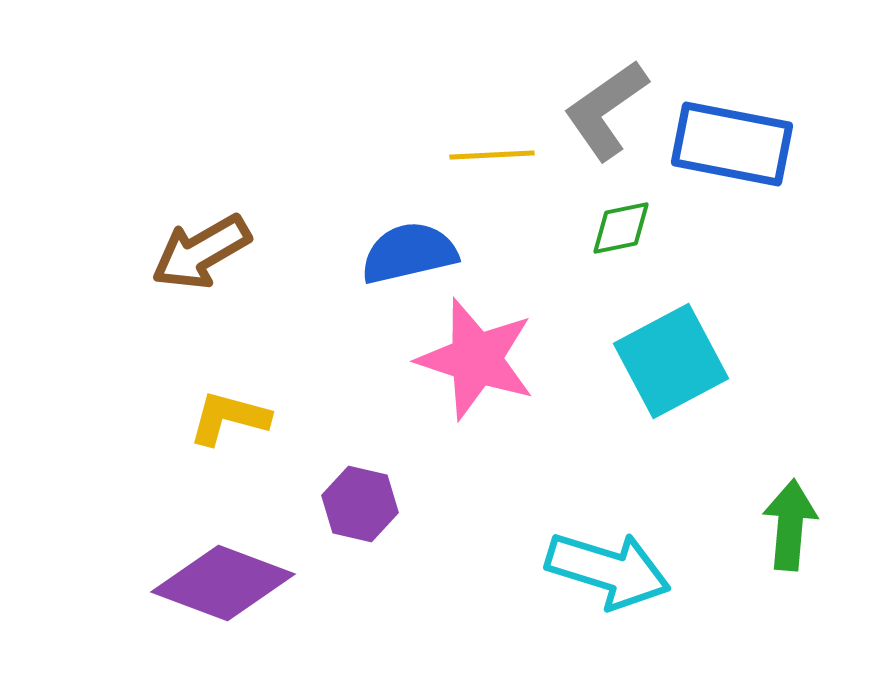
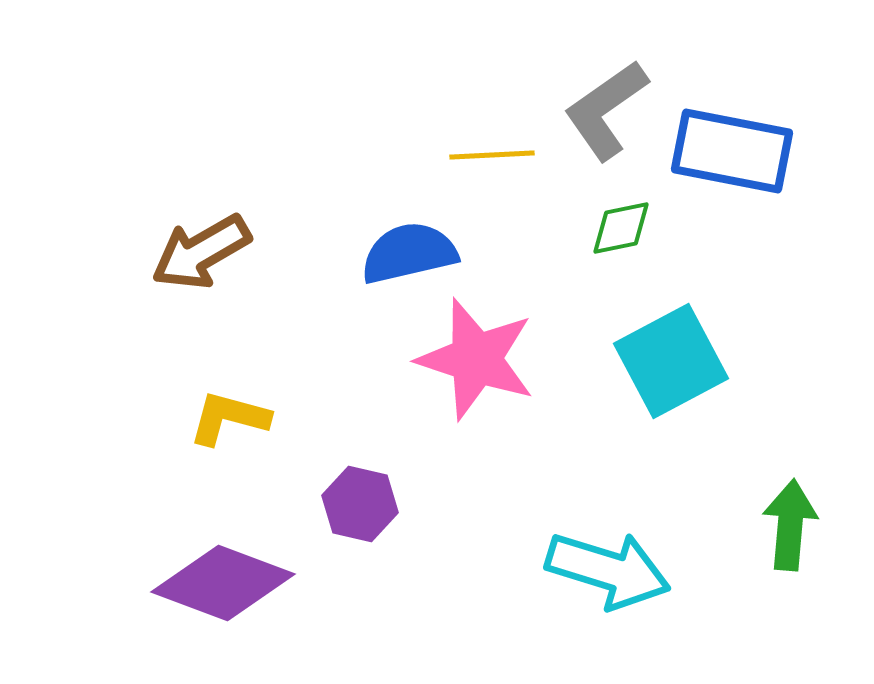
blue rectangle: moved 7 px down
